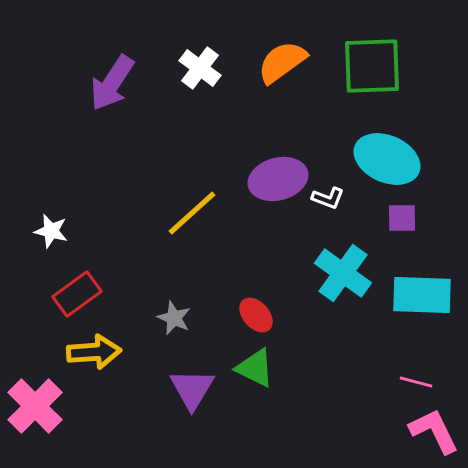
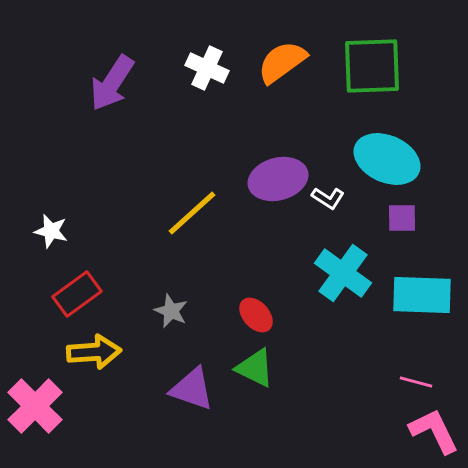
white cross: moved 7 px right; rotated 12 degrees counterclockwise
white L-shape: rotated 12 degrees clockwise
gray star: moved 3 px left, 7 px up
purple triangle: rotated 42 degrees counterclockwise
